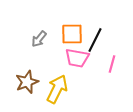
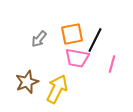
orange square: rotated 10 degrees counterclockwise
